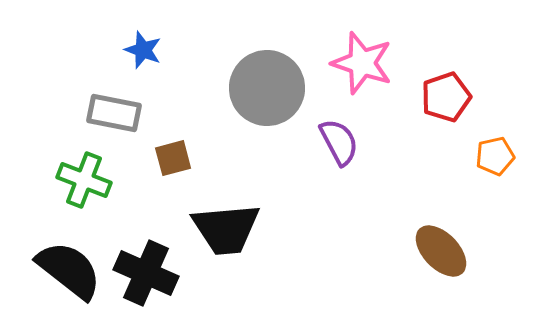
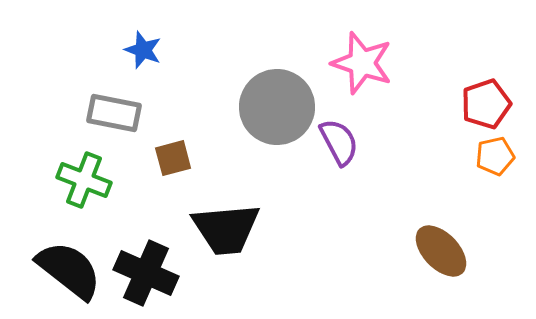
gray circle: moved 10 px right, 19 px down
red pentagon: moved 40 px right, 7 px down
